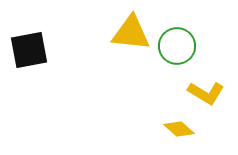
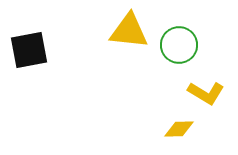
yellow triangle: moved 2 px left, 2 px up
green circle: moved 2 px right, 1 px up
yellow diamond: rotated 44 degrees counterclockwise
